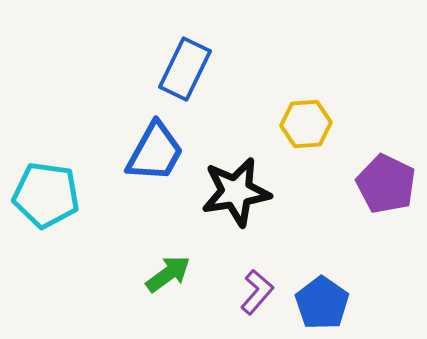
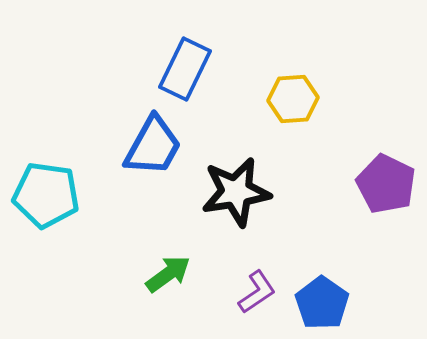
yellow hexagon: moved 13 px left, 25 px up
blue trapezoid: moved 2 px left, 6 px up
purple L-shape: rotated 15 degrees clockwise
